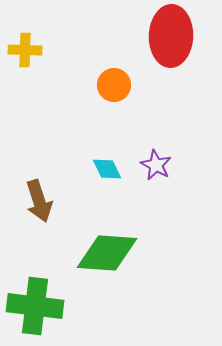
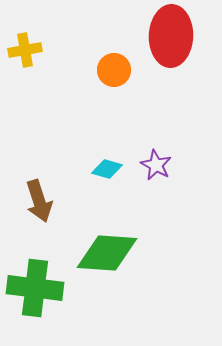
yellow cross: rotated 12 degrees counterclockwise
orange circle: moved 15 px up
cyan diamond: rotated 48 degrees counterclockwise
green cross: moved 18 px up
